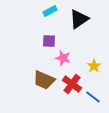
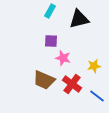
cyan rectangle: rotated 32 degrees counterclockwise
black triangle: rotated 20 degrees clockwise
purple square: moved 2 px right
yellow star: rotated 24 degrees clockwise
blue line: moved 4 px right, 1 px up
